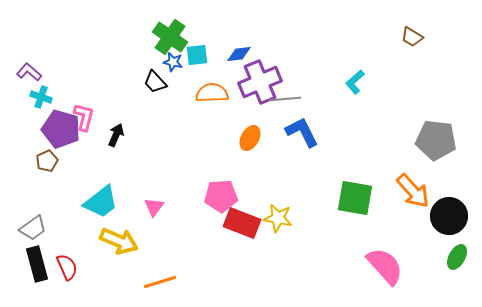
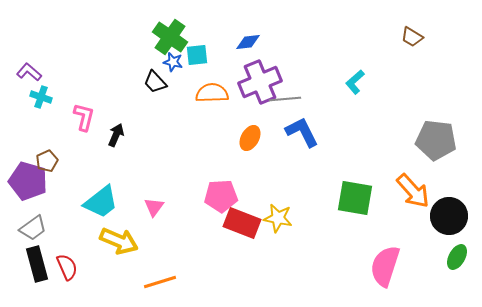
blue diamond: moved 9 px right, 12 px up
purple pentagon: moved 33 px left, 52 px down
pink semicircle: rotated 120 degrees counterclockwise
